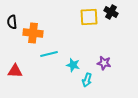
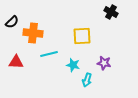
yellow square: moved 7 px left, 19 px down
black semicircle: rotated 128 degrees counterclockwise
red triangle: moved 1 px right, 9 px up
